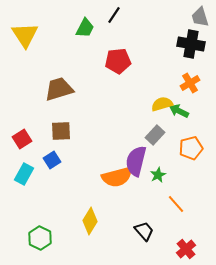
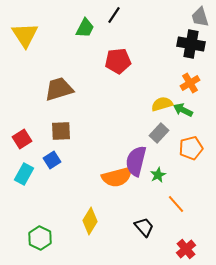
green arrow: moved 4 px right, 1 px up
gray rectangle: moved 4 px right, 2 px up
black trapezoid: moved 4 px up
